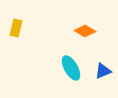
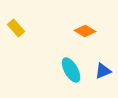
yellow rectangle: rotated 54 degrees counterclockwise
cyan ellipse: moved 2 px down
